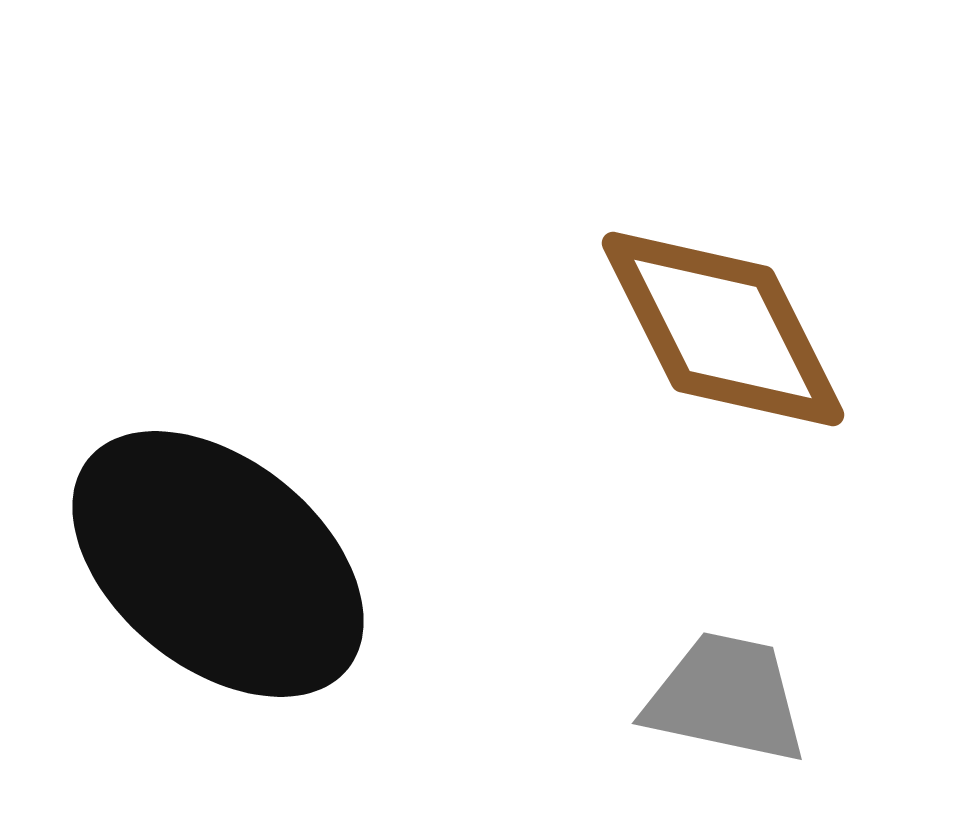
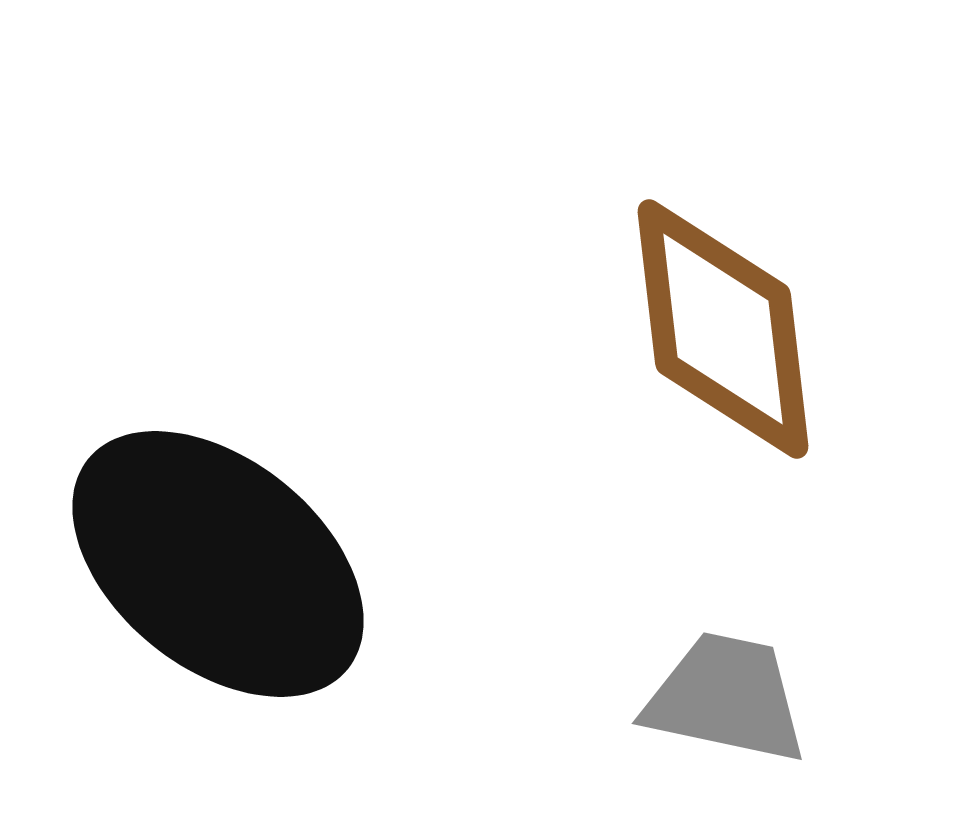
brown diamond: rotated 20 degrees clockwise
